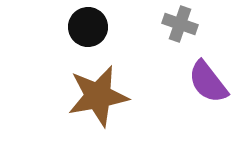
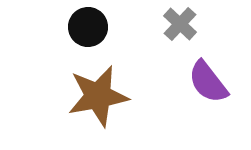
gray cross: rotated 24 degrees clockwise
